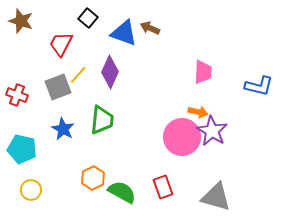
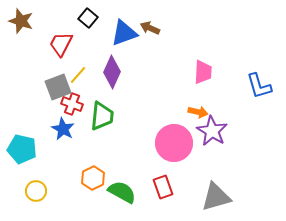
blue triangle: rotated 40 degrees counterclockwise
purple diamond: moved 2 px right
blue L-shape: rotated 60 degrees clockwise
red cross: moved 55 px right, 9 px down
green trapezoid: moved 4 px up
pink circle: moved 8 px left, 6 px down
yellow circle: moved 5 px right, 1 px down
gray triangle: rotated 32 degrees counterclockwise
